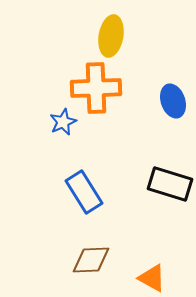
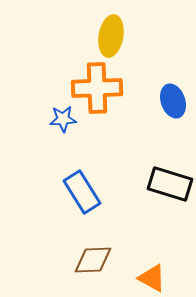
orange cross: moved 1 px right
blue star: moved 3 px up; rotated 20 degrees clockwise
blue rectangle: moved 2 px left
brown diamond: moved 2 px right
